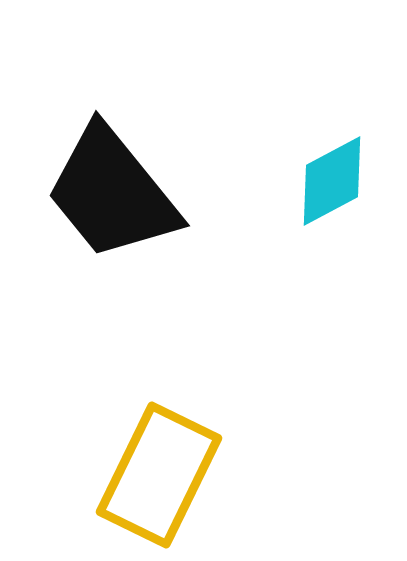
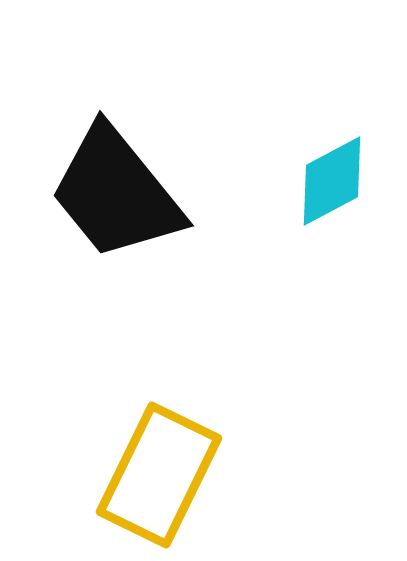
black trapezoid: moved 4 px right
